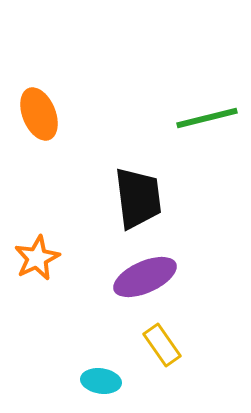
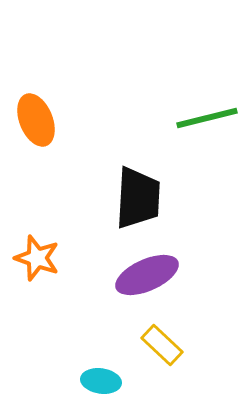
orange ellipse: moved 3 px left, 6 px down
black trapezoid: rotated 10 degrees clockwise
orange star: rotated 27 degrees counterclockwise
purple ellipse: moved 2 px right, 2 px up
yellow rectangle: rotated 12 degrees counterclockwise
